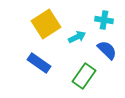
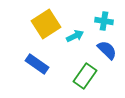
cyan cross: moved 1 px down
cyan arrow: moved 2 px left, 1 px up
blue rectangle: moved 2 px left, 1 px down
green rectangle: moved 1 px right
